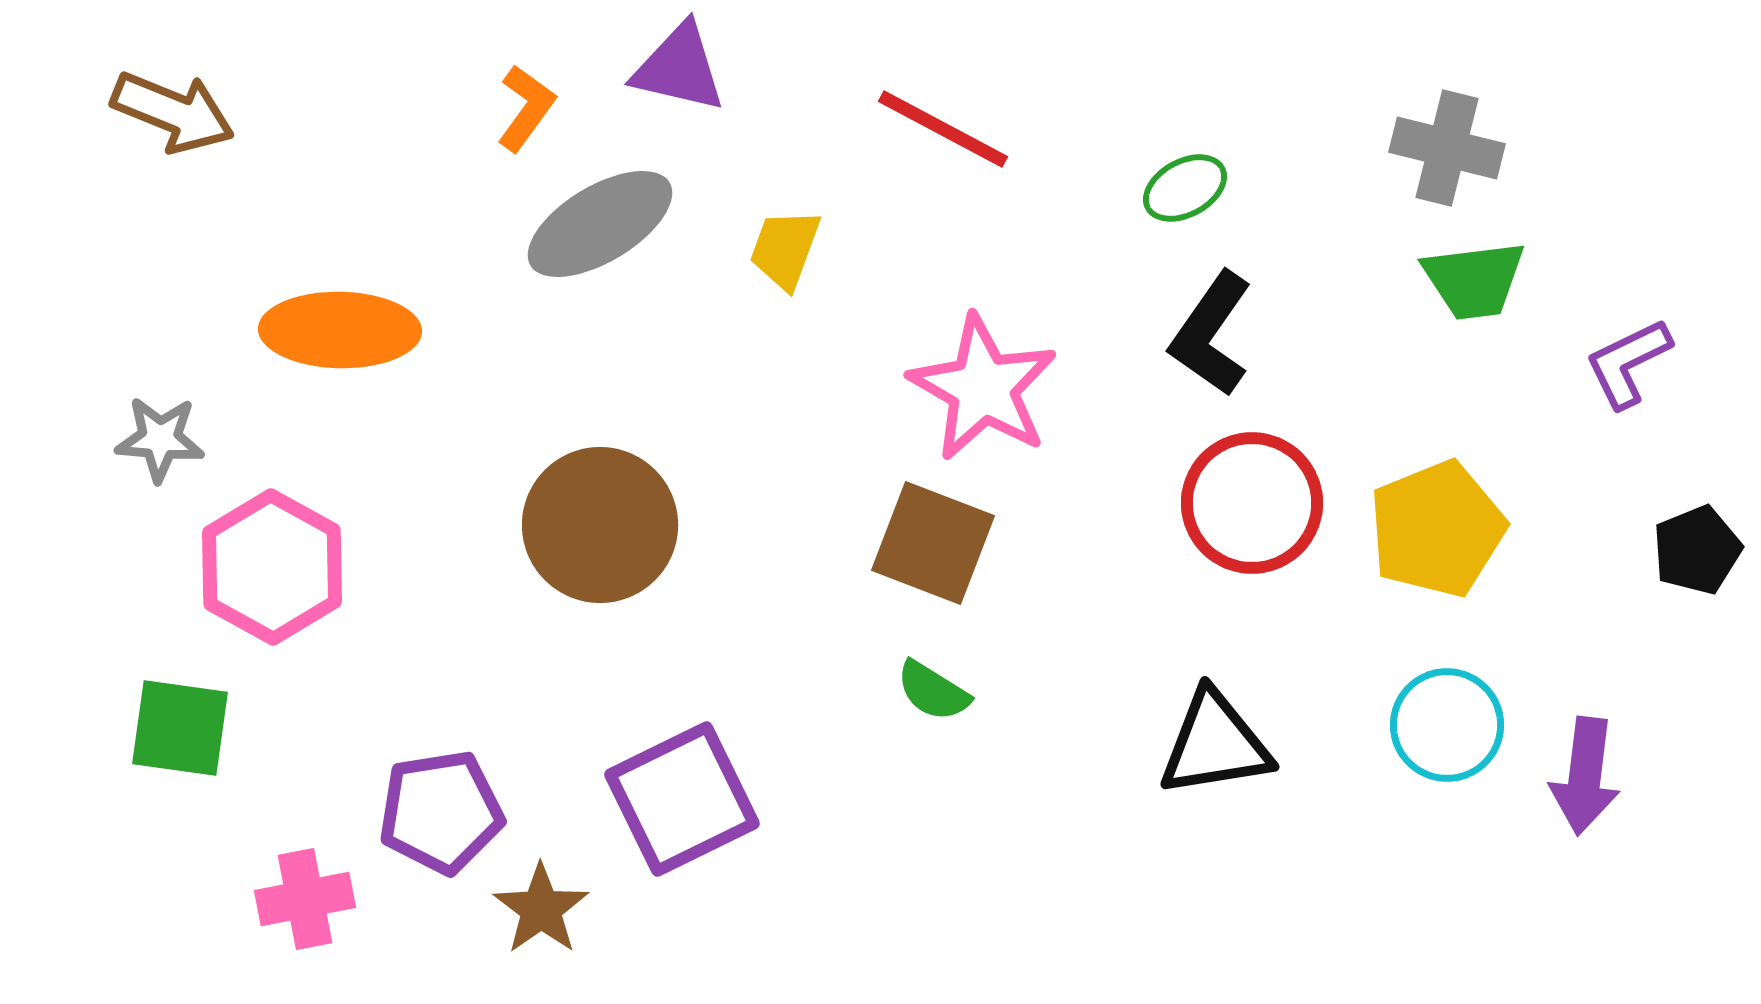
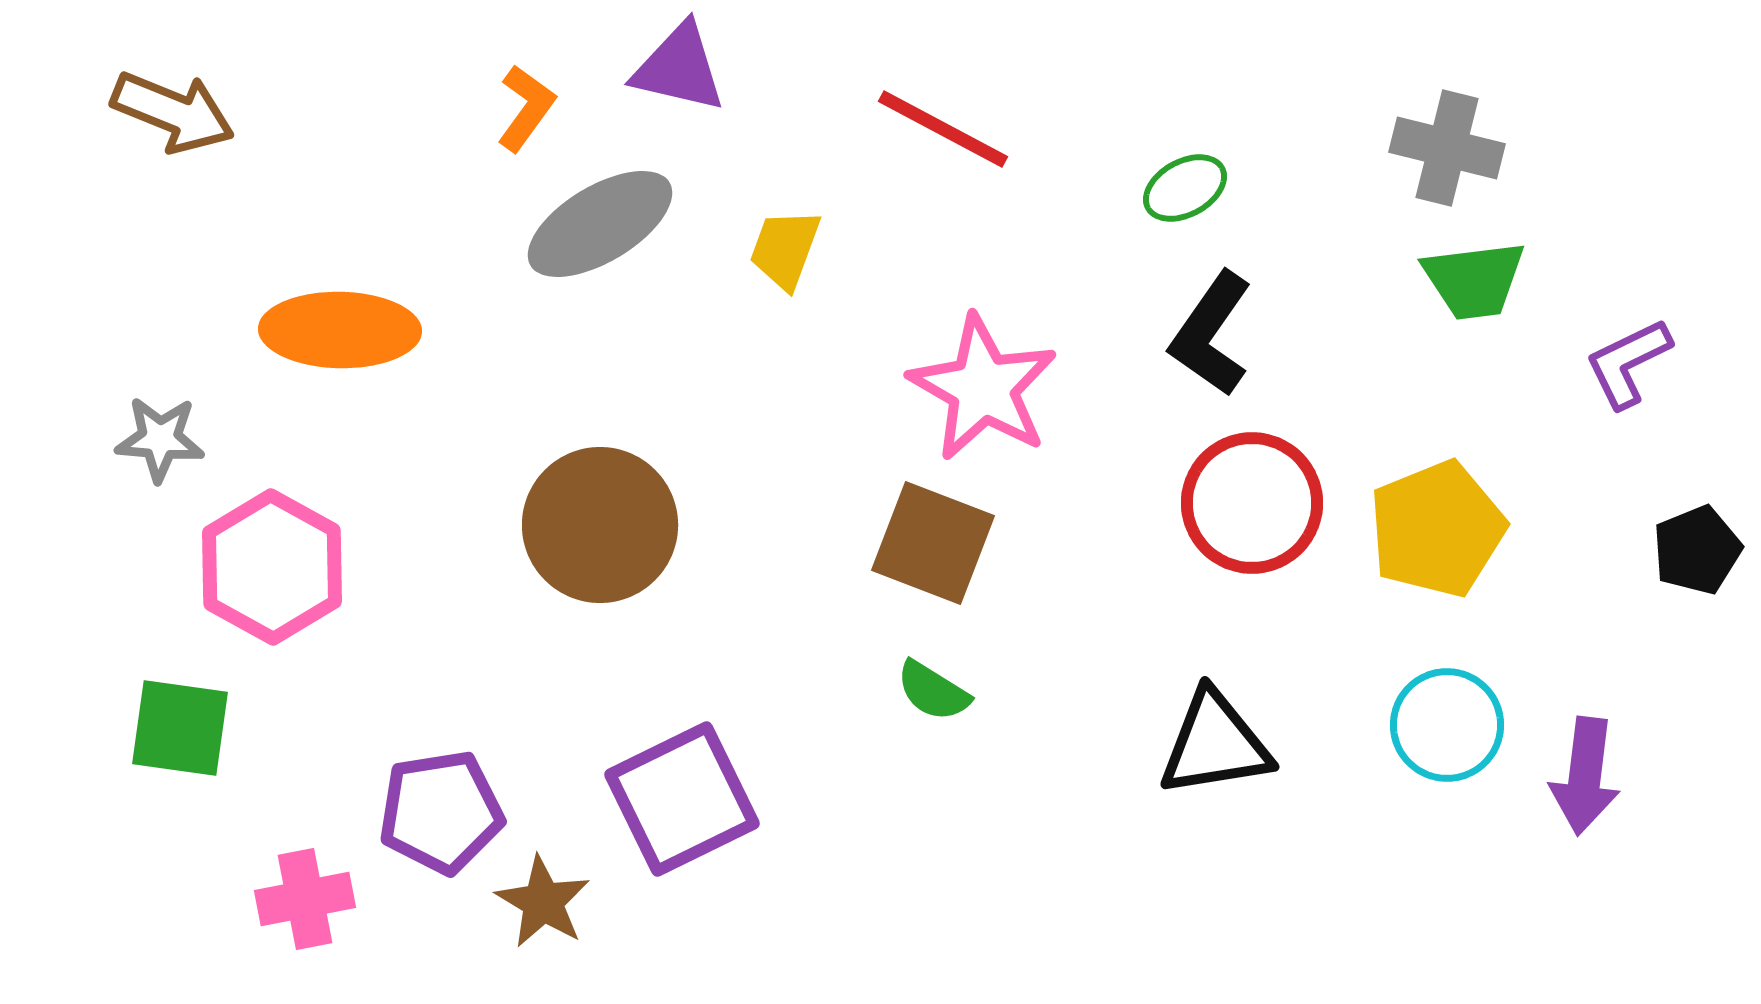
brown star: moved 2 px right, 7 px up; rotated 6 degrees counterclockwise
